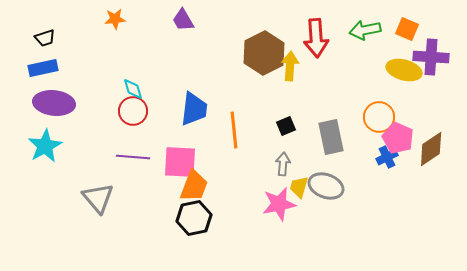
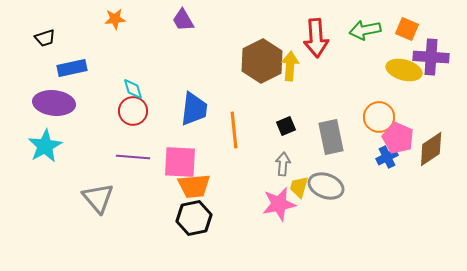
brown hexagon: moved 2 px left, 8 px down
blue rectangle: moved 29 px right
orange trapezoid: rotated 64 degrees clockwise
